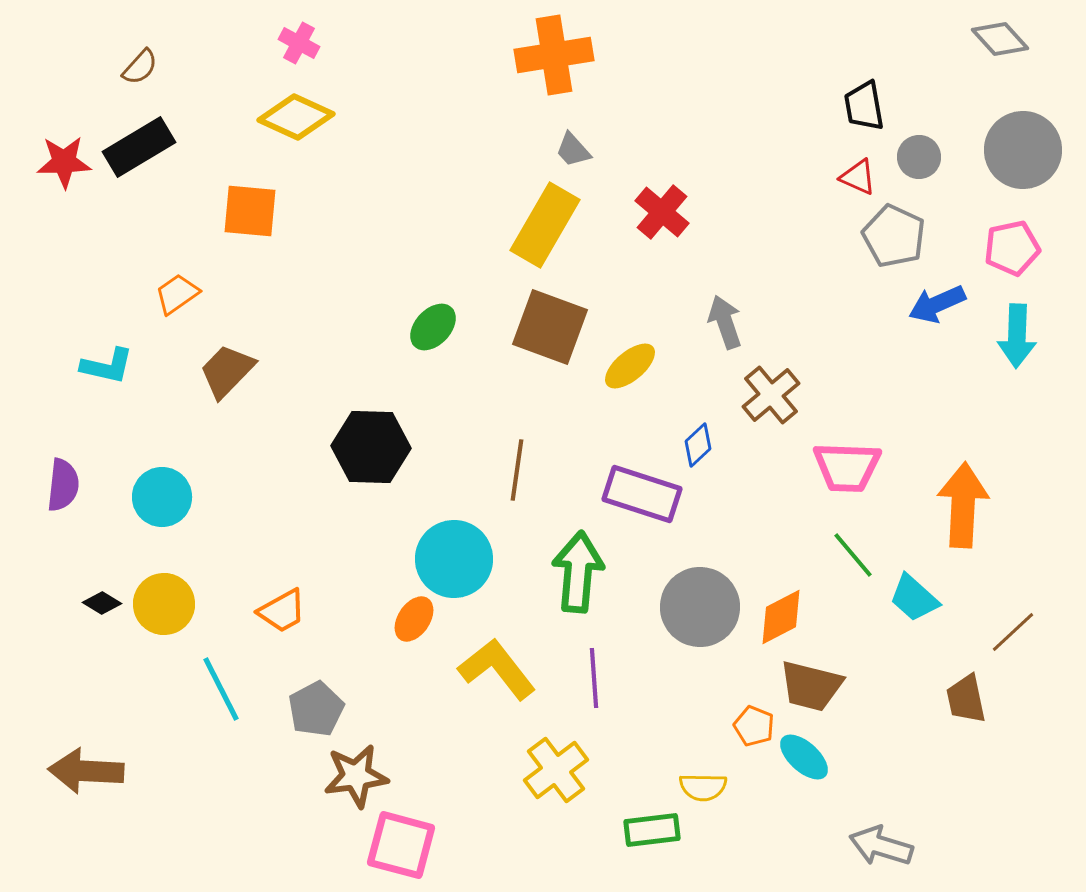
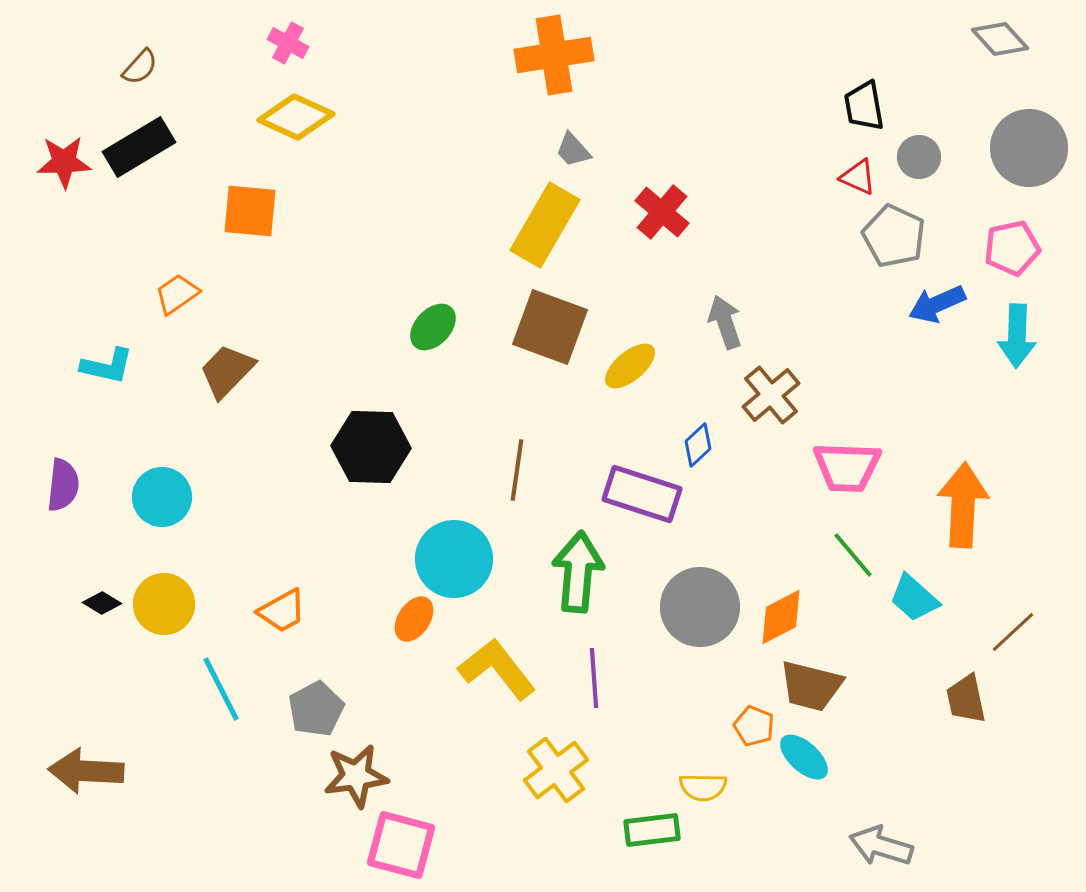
pink cross at (299, 43): moved 11 px left
gray circle at (1023, 150): moved 6 px right, 2 px up
